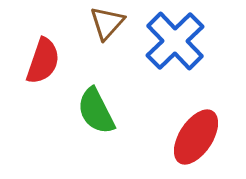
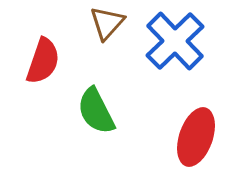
red ellipse: rotated 14 degrees counterclockwise
